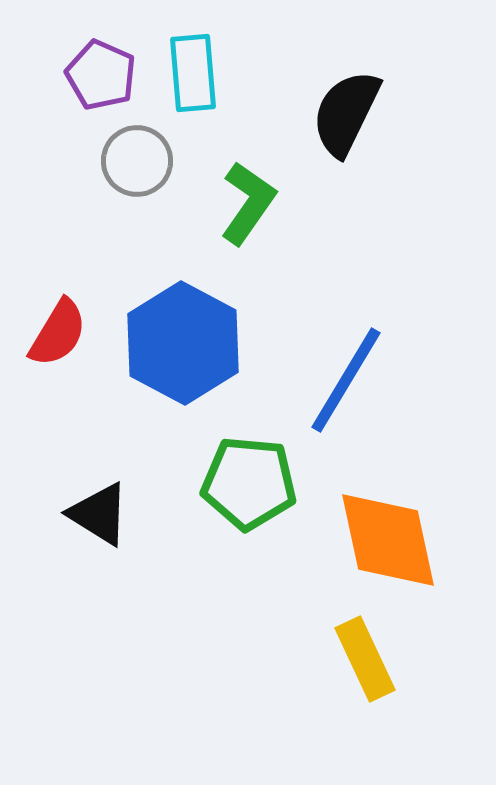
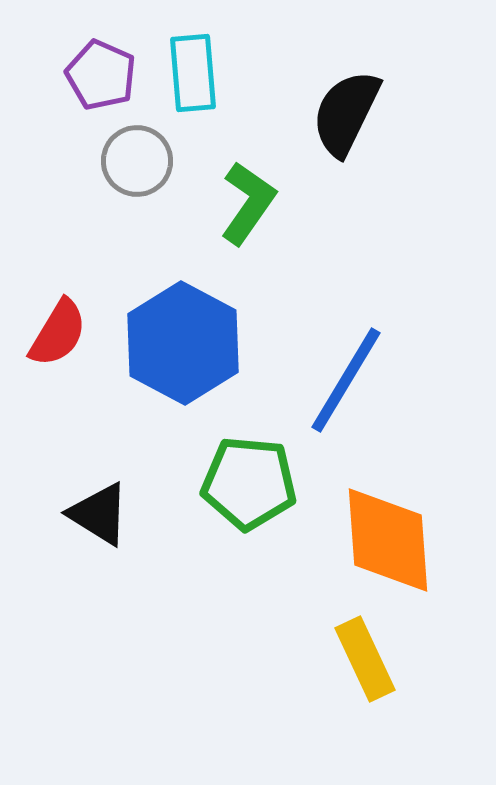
orange diamond: rotated 8 degrees clockwise
